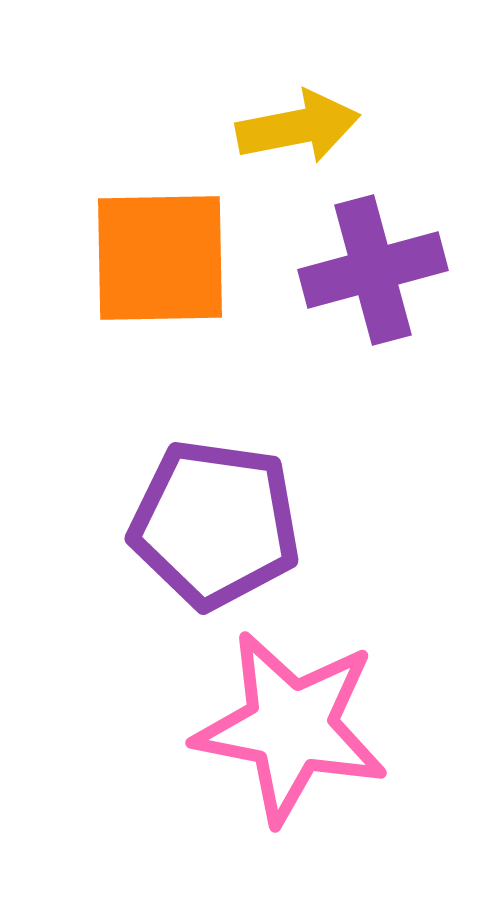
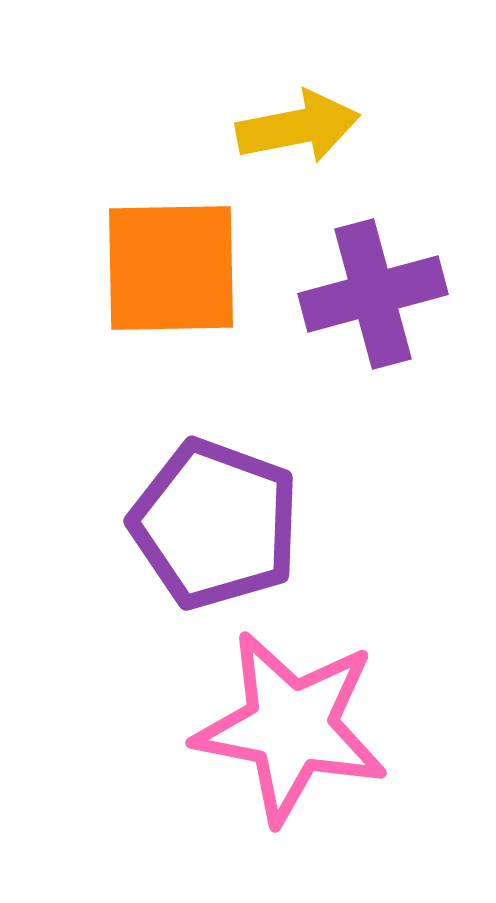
orange square: moved 11 px right, 10 px down
purple cross: moved 24 px down
purple pentagon: rotated 12 degrees clockwise
